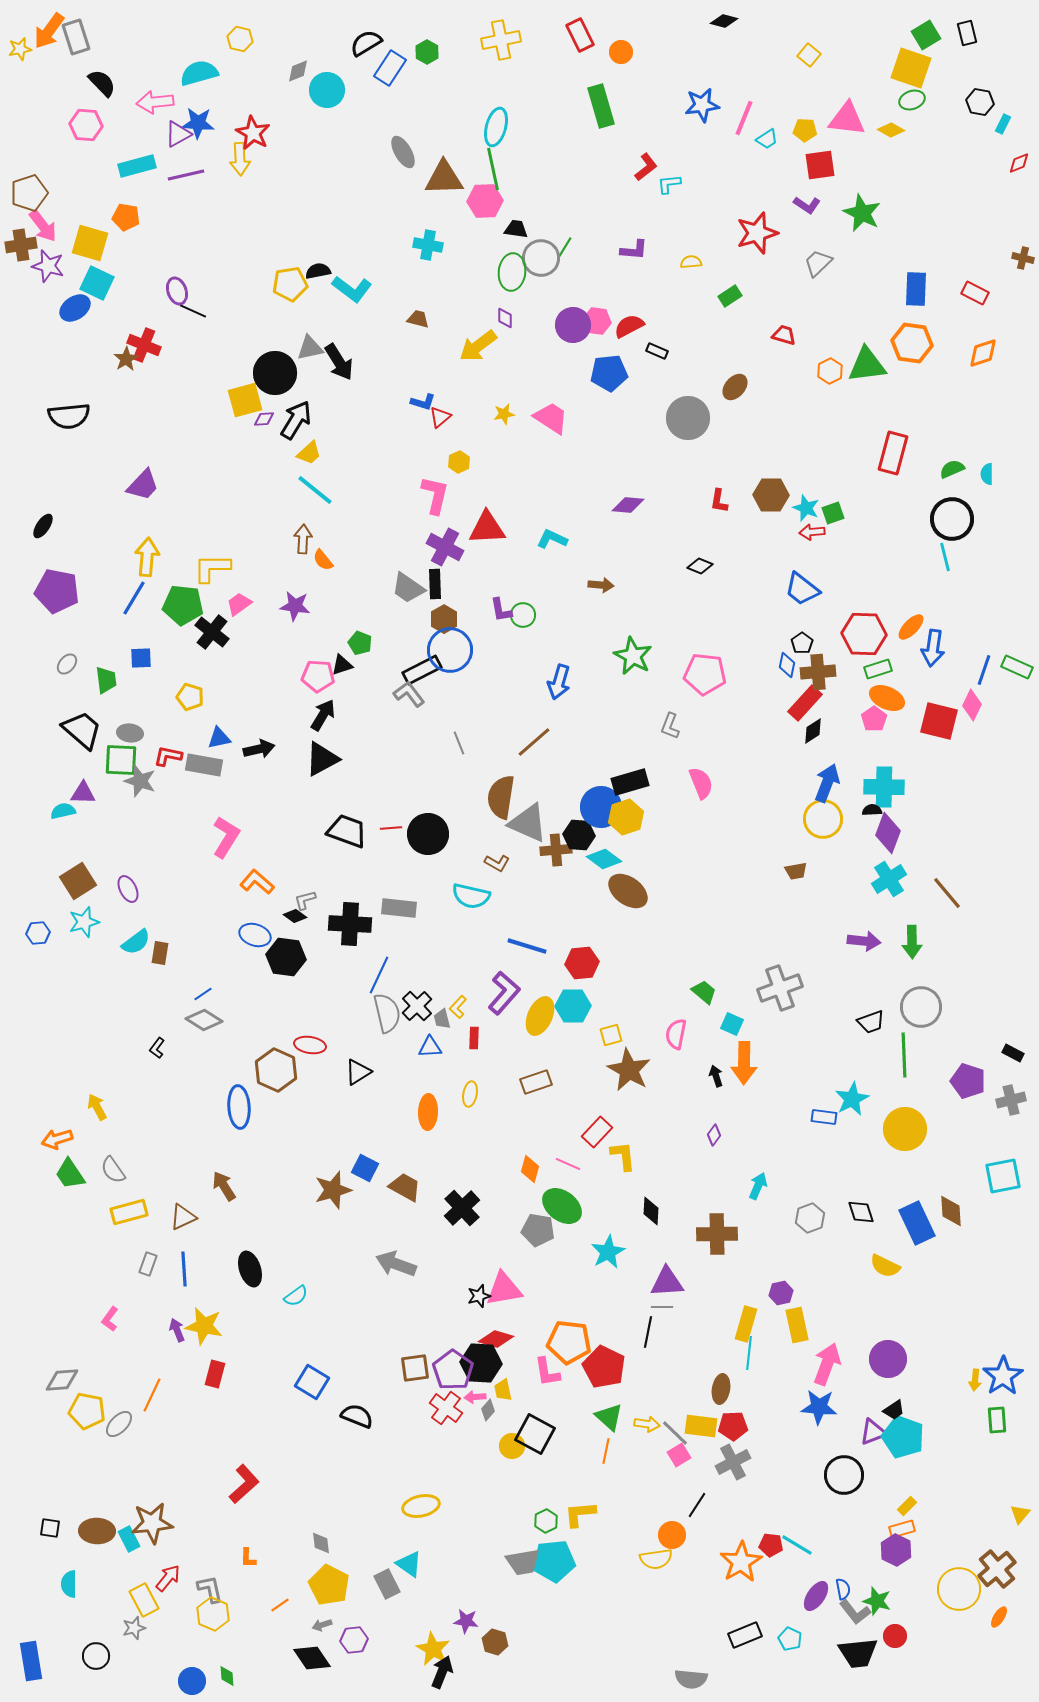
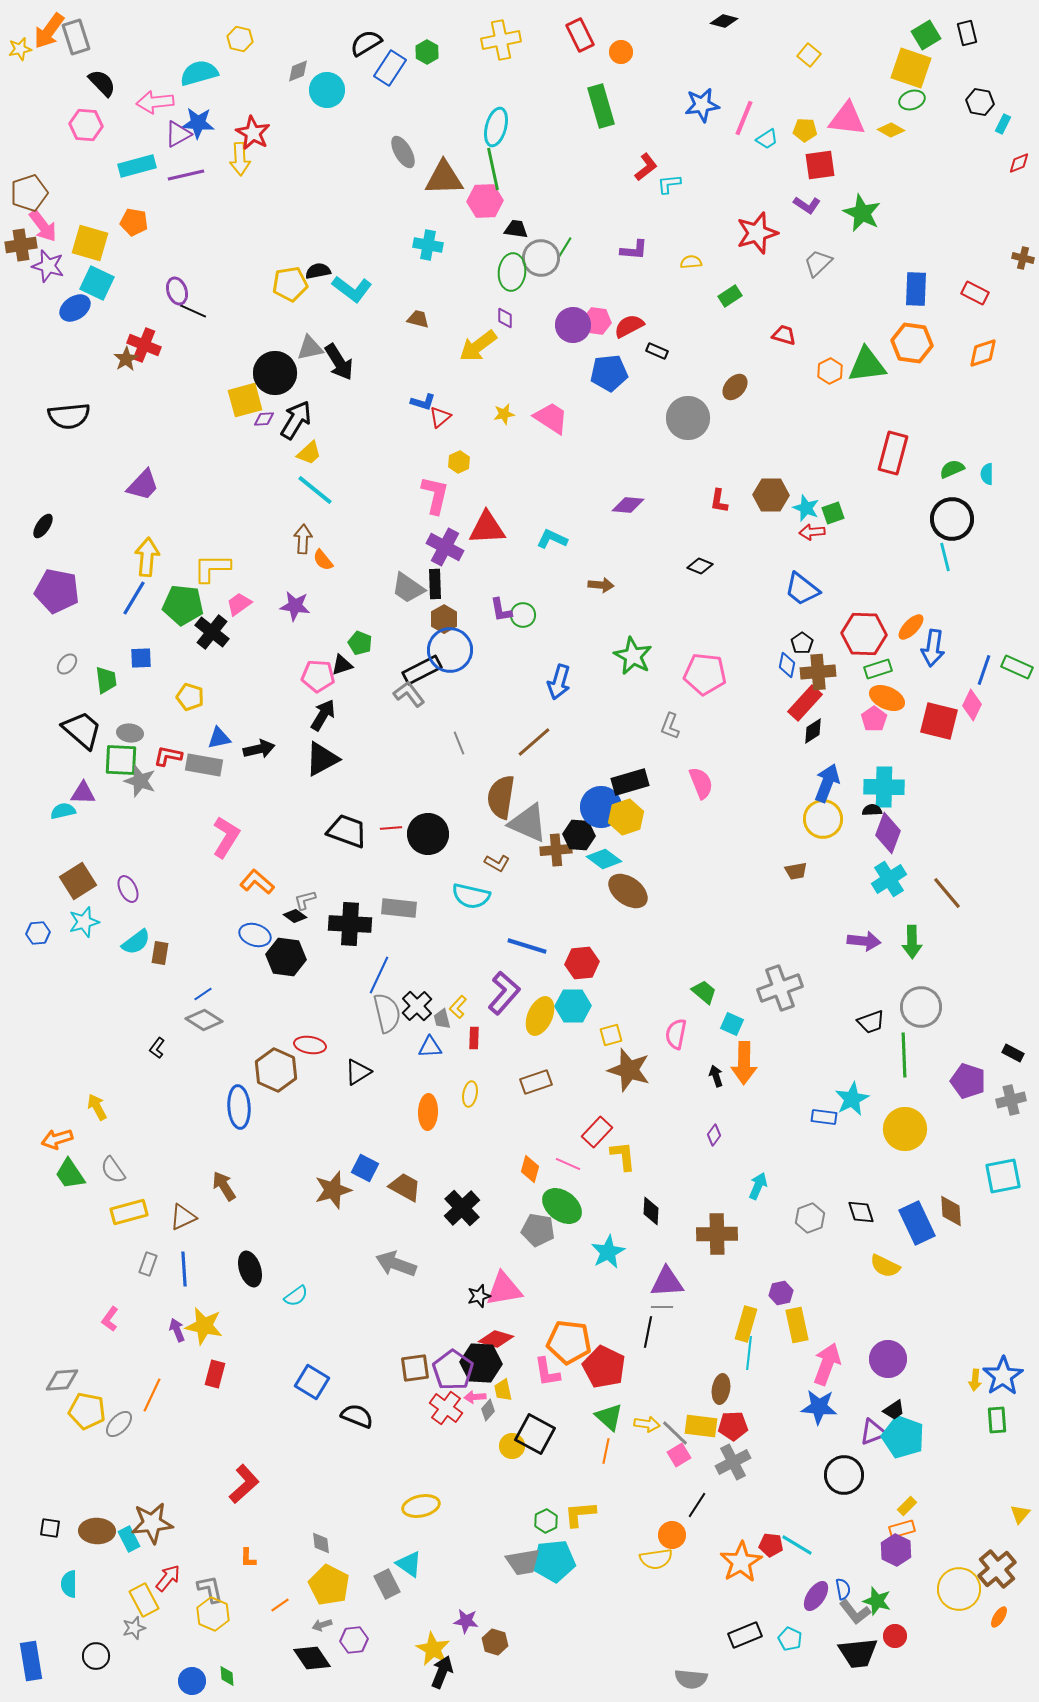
orange pentagon at (126, 217): moved 8 px right, 5 px down
brown star at (629, 1070): rotated 12 degrees counterclockwise
